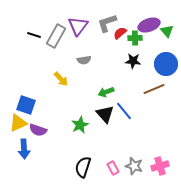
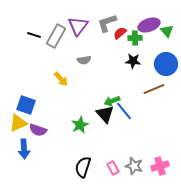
green arrow: moved 6 px right, 9 px down
